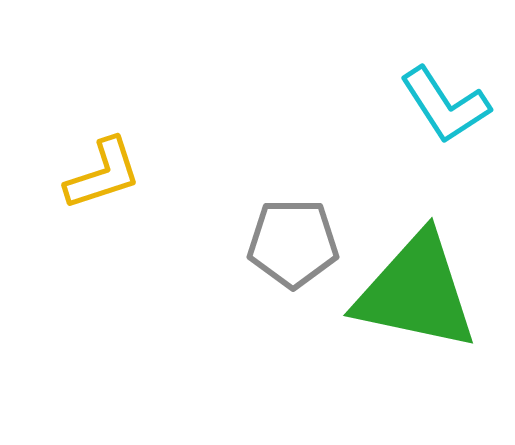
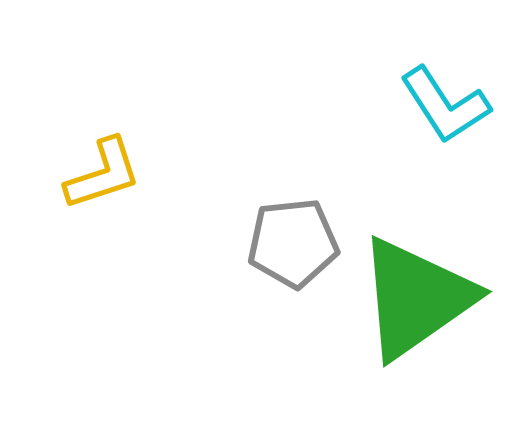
gray pentagon: rotated 6 degrees counterclockwise
green triangle: moved 6 px down; rotated 47 degrees counterclockwise
